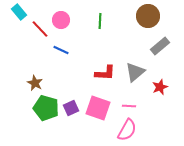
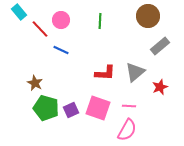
purple square: moved 2 px down
